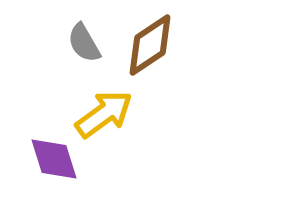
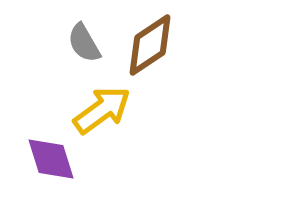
yellow arrow: moved 2 px left, 4 px up
purple diamond: moved 3 px left
